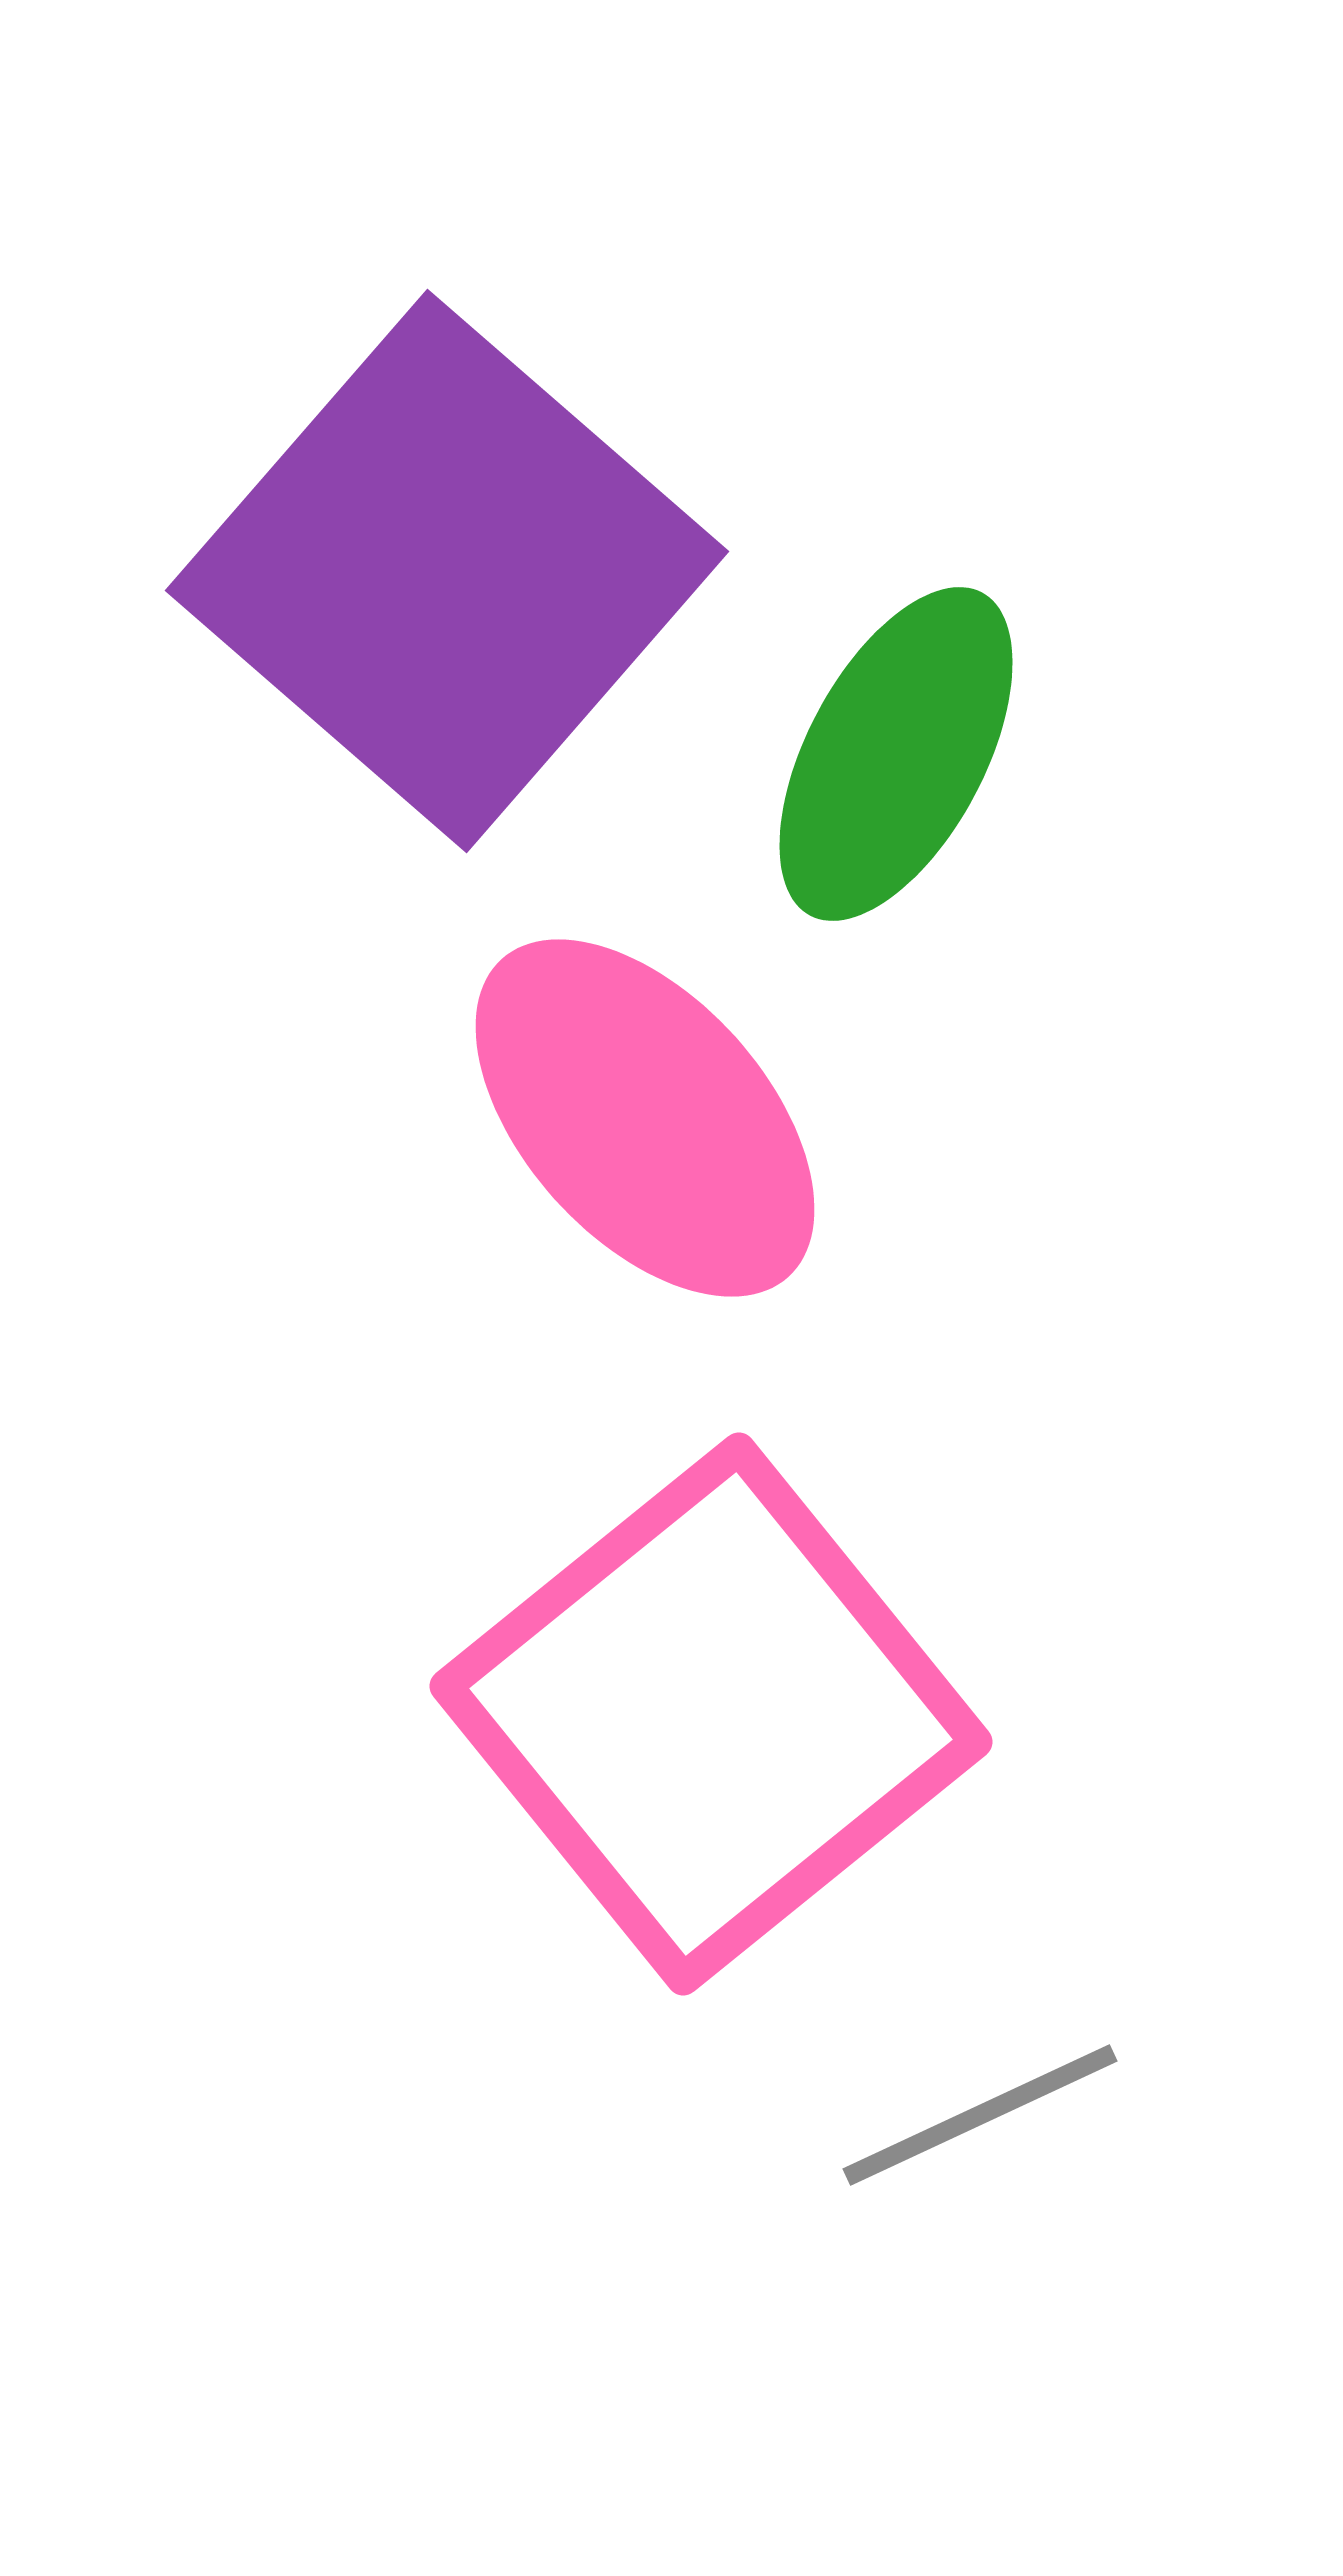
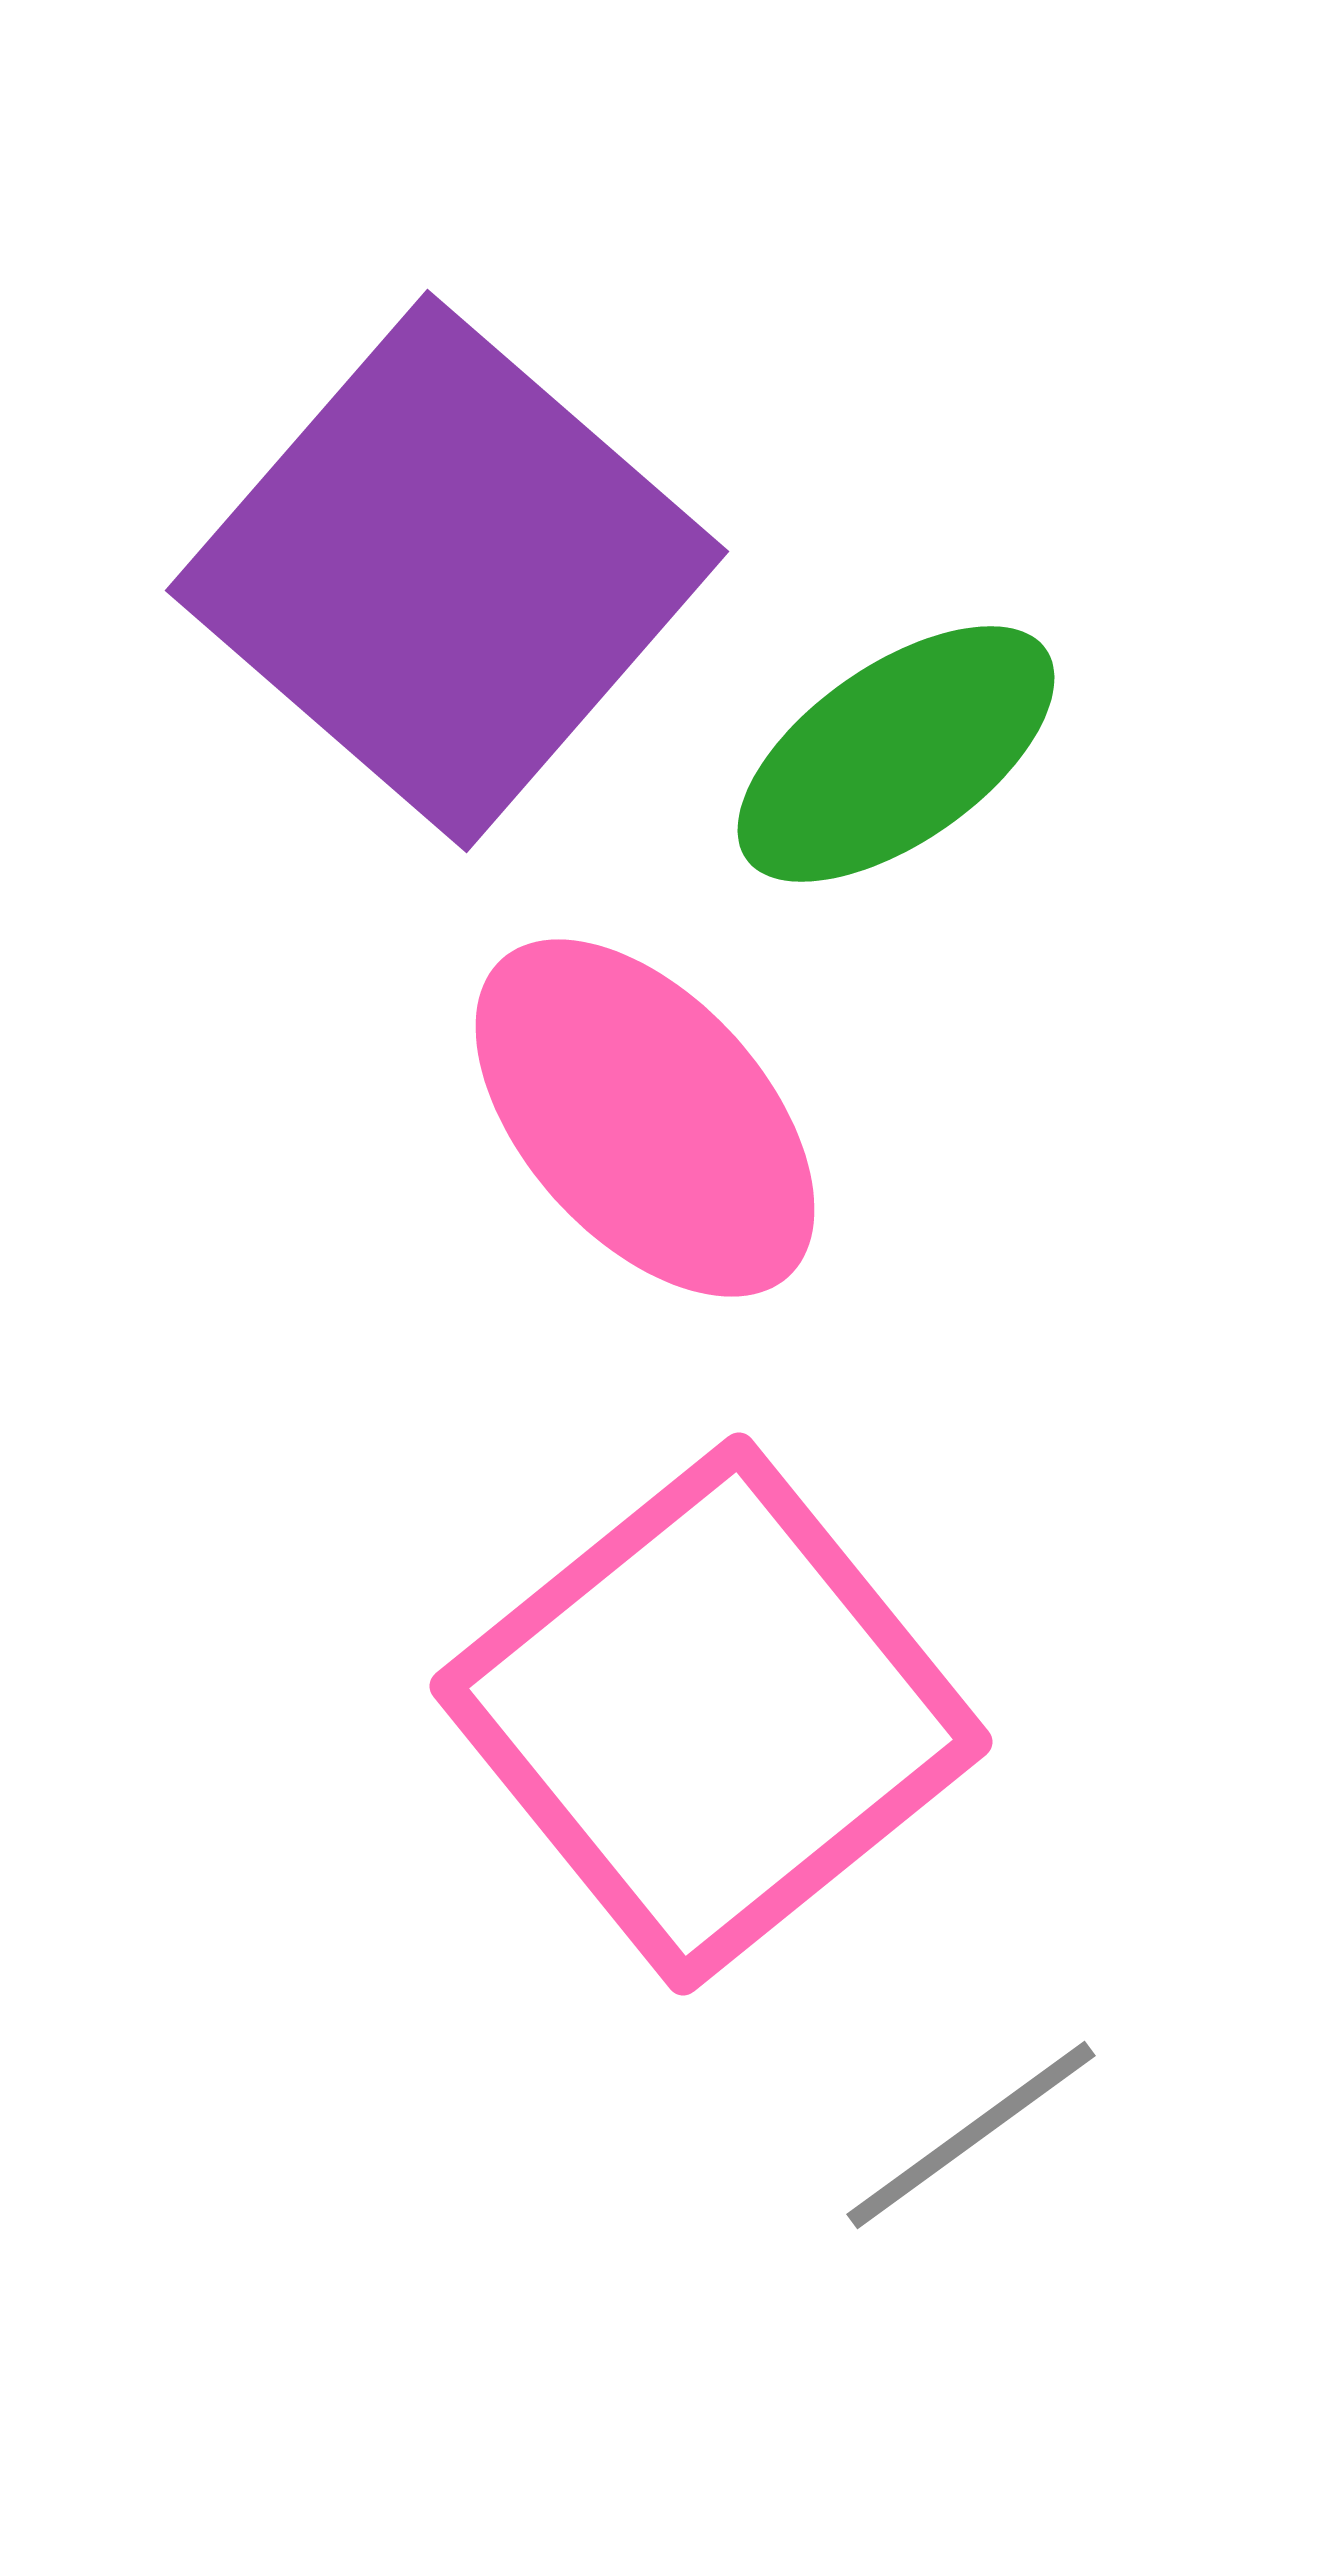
green ellipse: rotated 27 degrees clockwise
gray line: moved 9 px left, 20 px down; rotated 11 degrees counterclockwise
